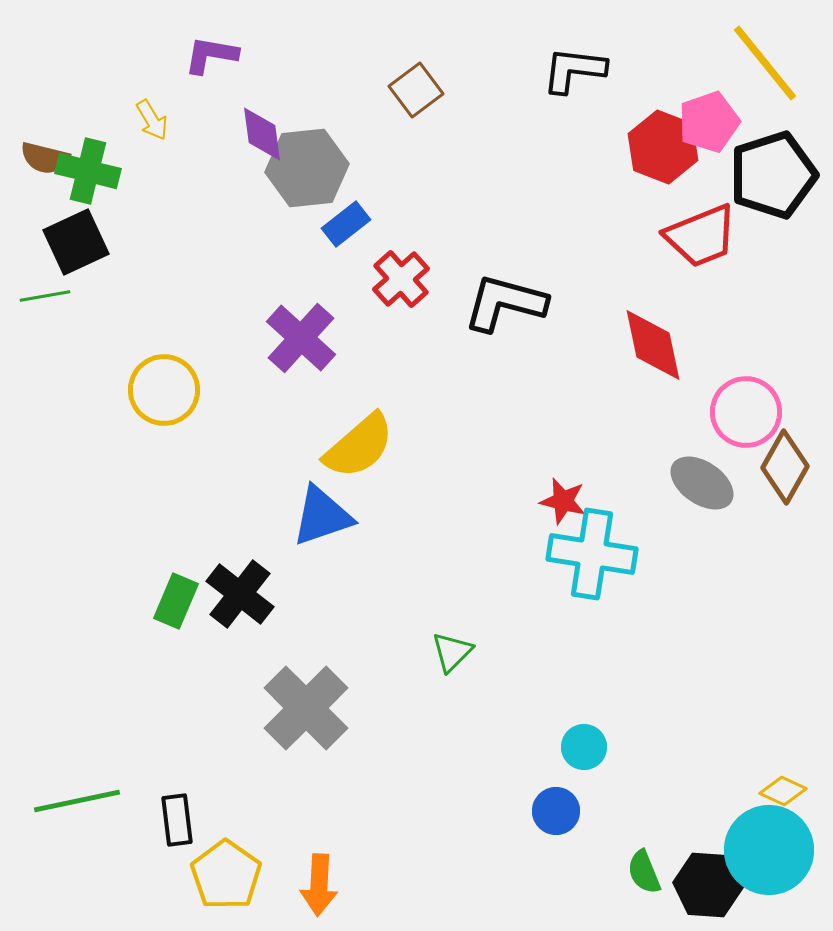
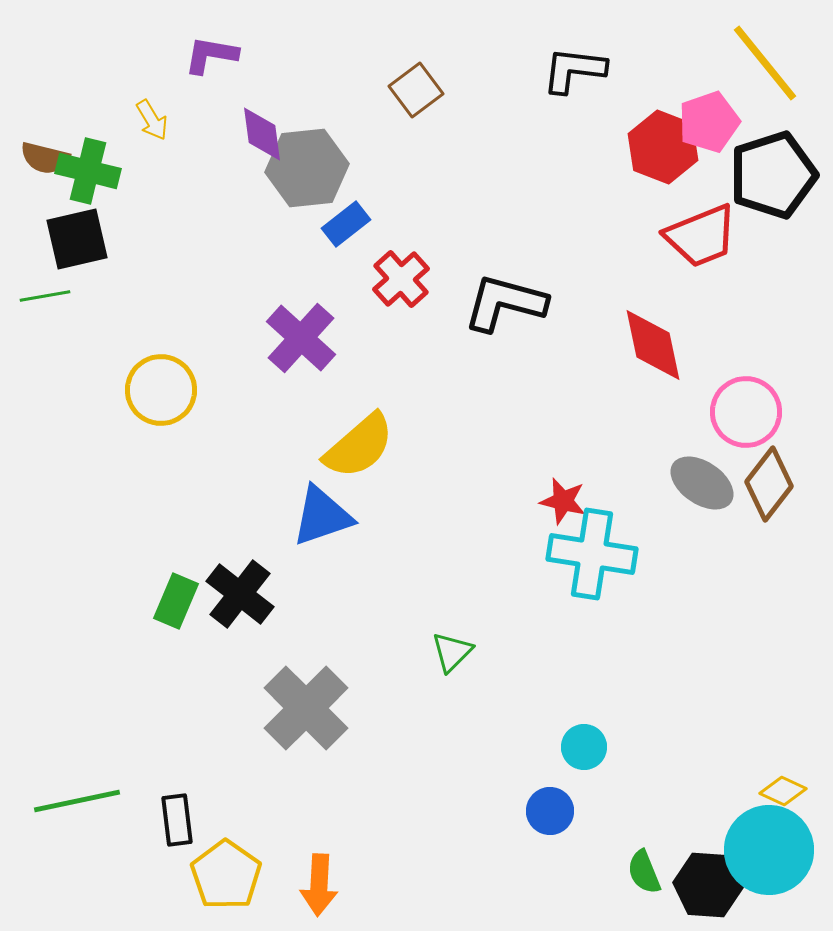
black square at (76, 242): moved 1 px right, 3 px up; rotated 12 degrees clockwise
yellow circle at (164, 390): moved 3 px left
brown diamond at (785, 467): moved 16 px left, 17 px down; rotated 8 degrees clockwise
blue circle at (556, 811): moved 6 px left
